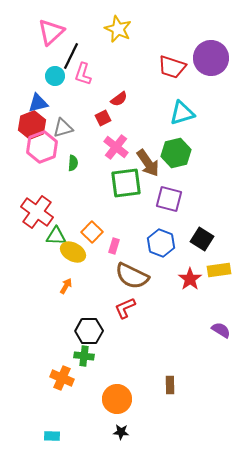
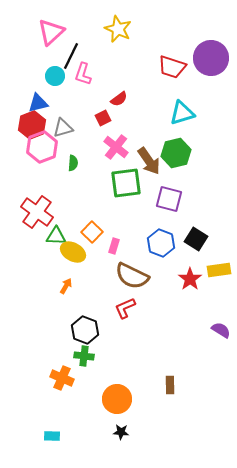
brown arrow: moved 1 px right, 2 px up
black square: moved 6 px left
black hexagon: moved 4 px left, 1 px up; rotated 20 degrees clockwise
